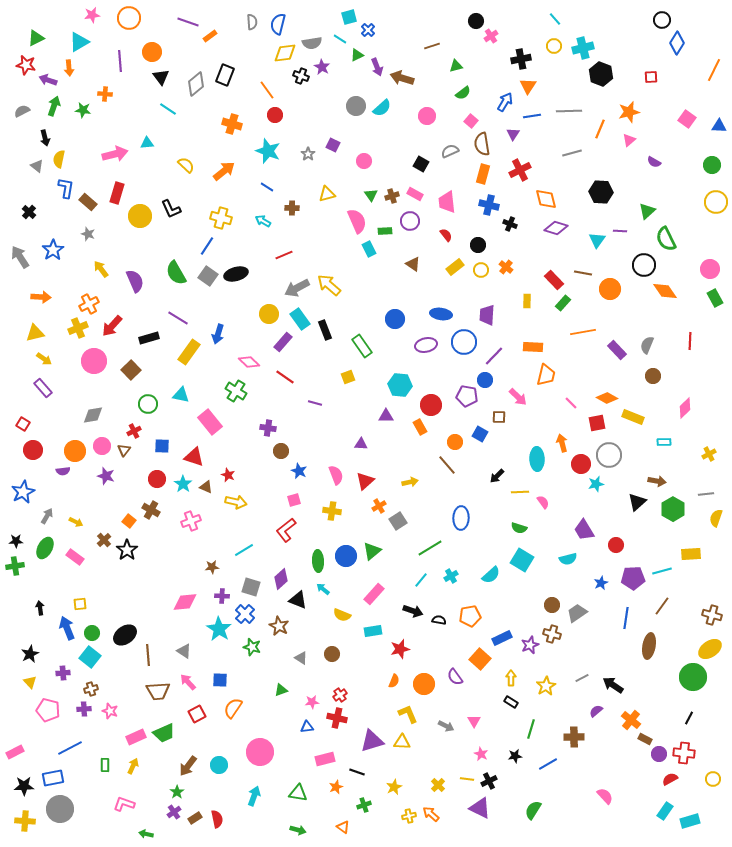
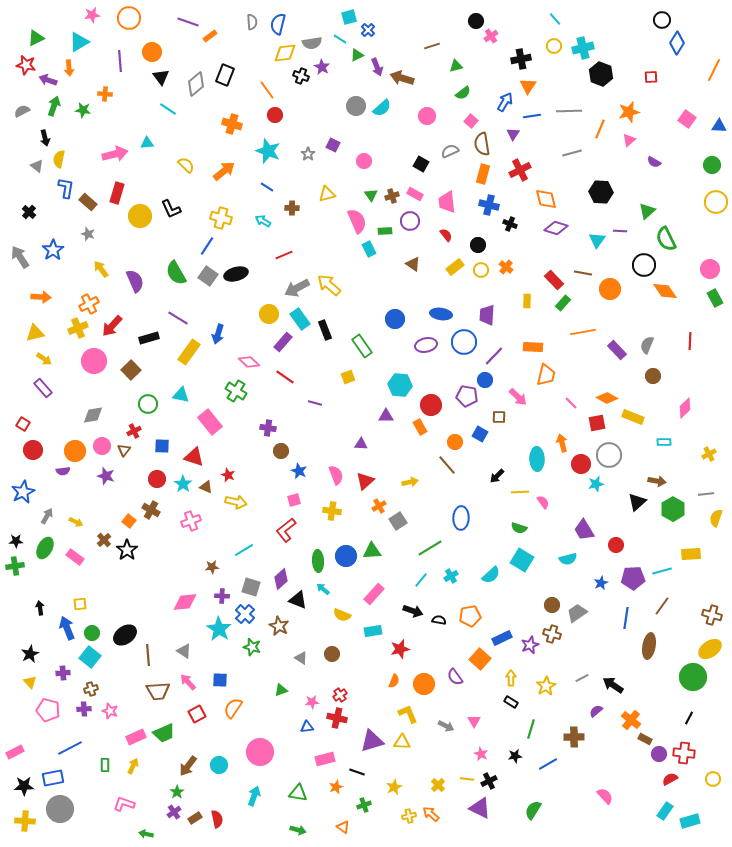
green triangle at (372, 551): rotated 36 degrees clockwise
